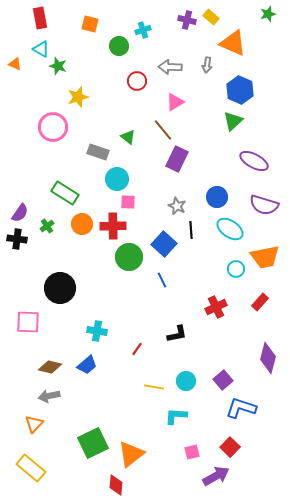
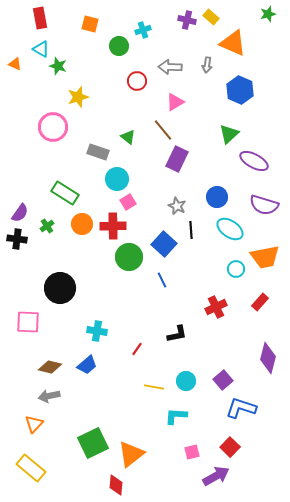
green triangle at (233, 121): moved 4 px left, 13 px down
pink square at (128, 202): rotated 35 degrees counterclockwise
